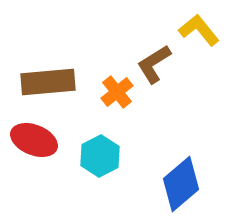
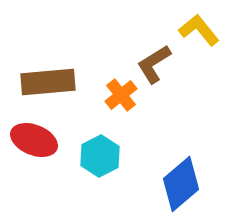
orange cross: moved 4 px right, 3 px down
